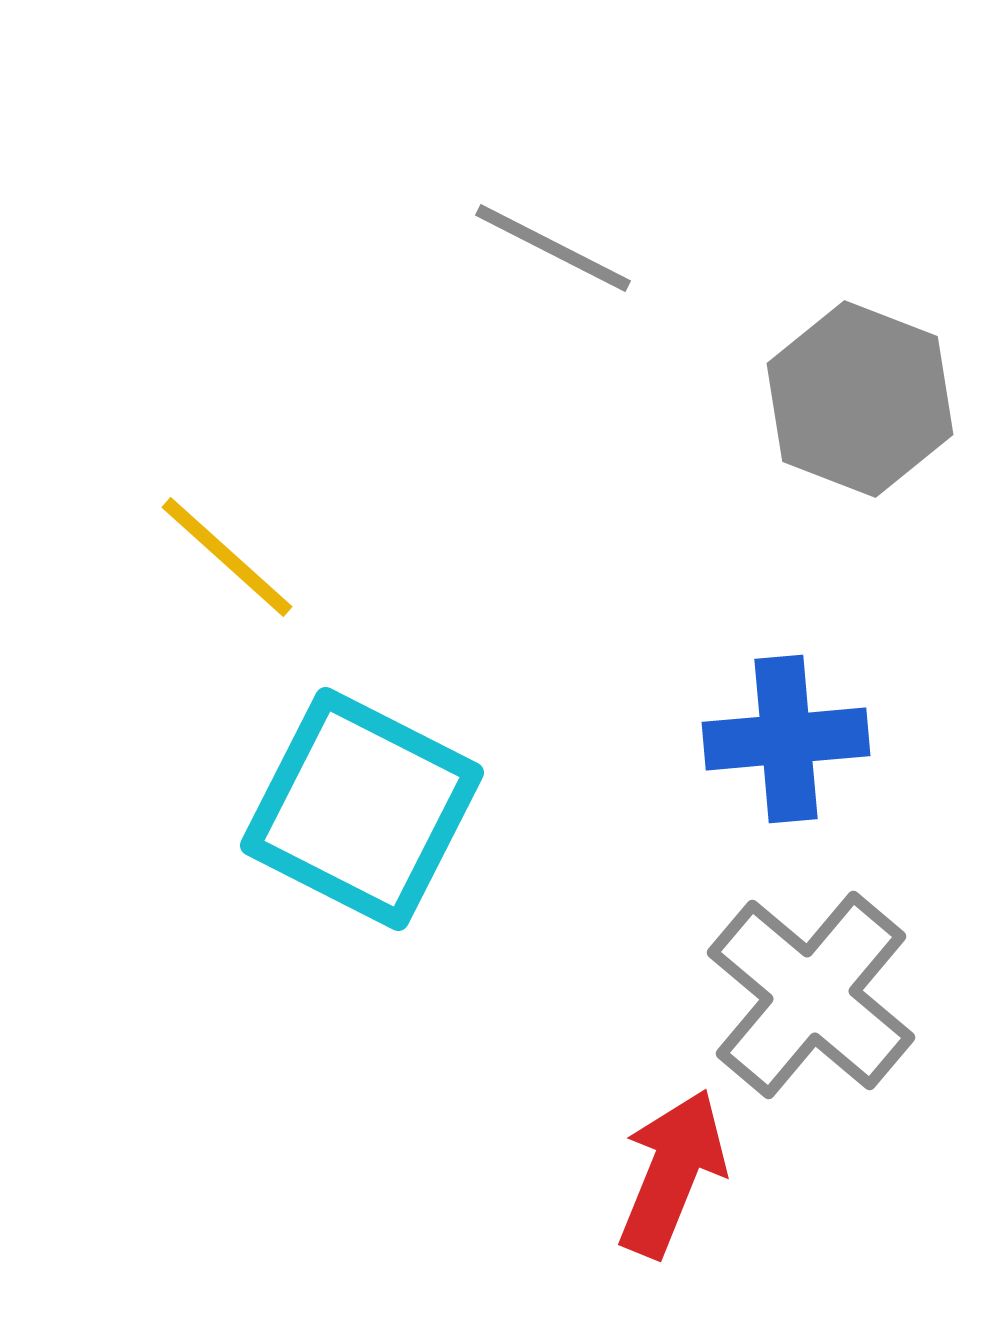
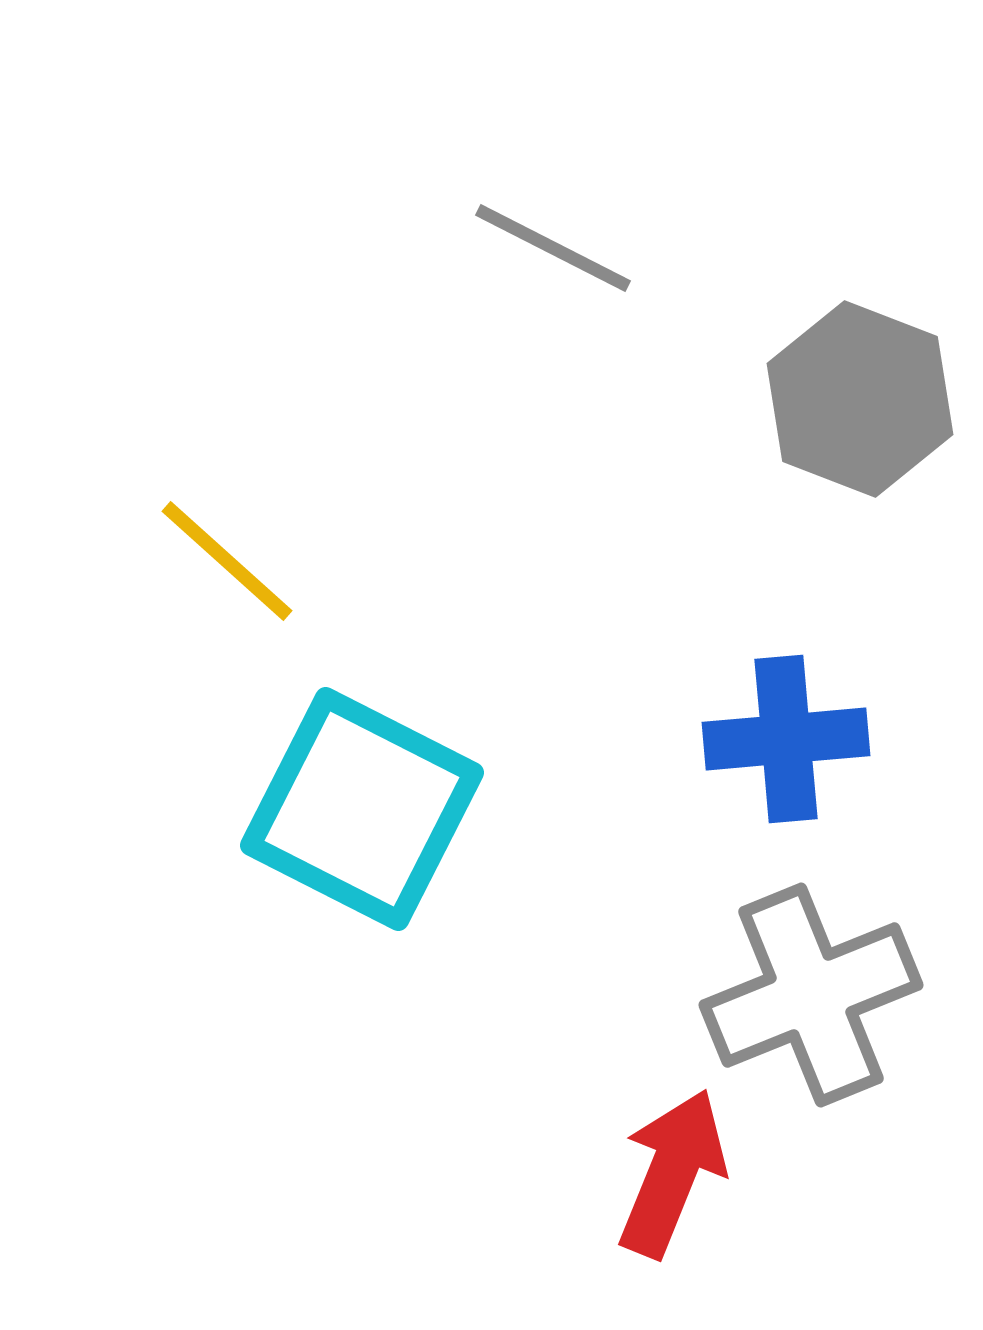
yellow line: moved 4 px down
gray cross: rotated 28 degrees clockwise
